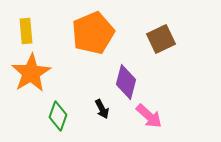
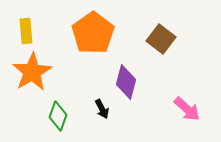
orange pentagon: rotated 12 degrees counterclockwise
brown square: rotated 28 degrees counterclockwise
orange star: moved 1 px right, 1 px up
pink arrow: moved 38 px right, 7 px up
